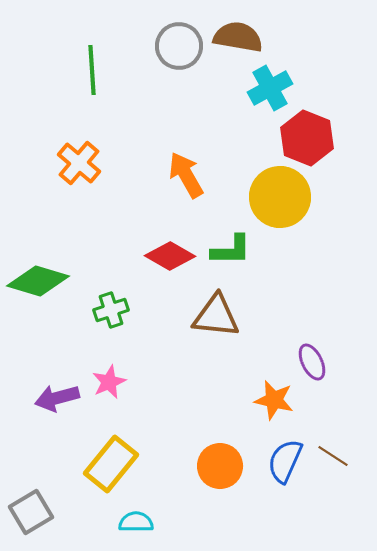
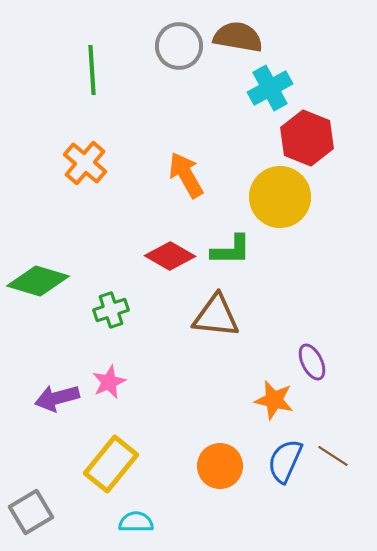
orange cross: moved 6 px right
